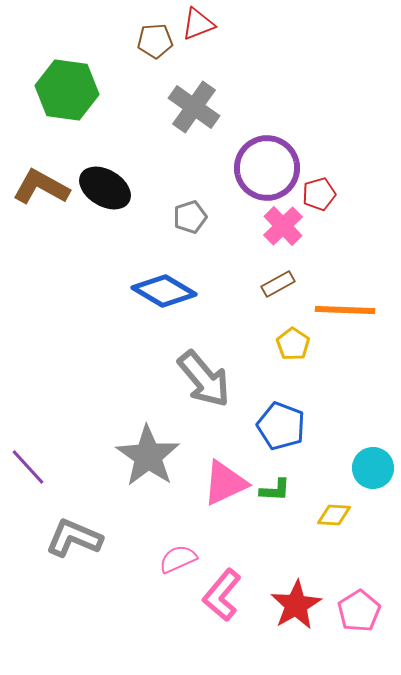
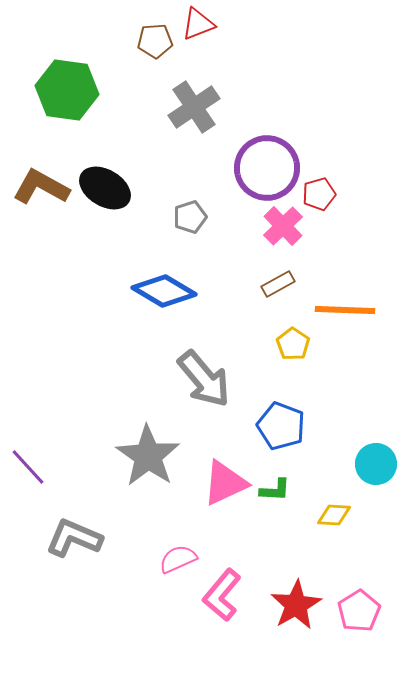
gray cross: rotated 21 degrees clockwise
cyan circle: moved 3 px right, 4 px up
